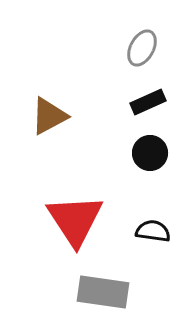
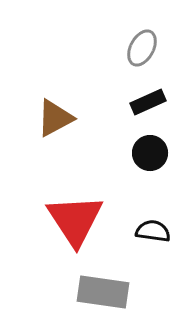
brown triangle: moved 6 px right, 2 px down
